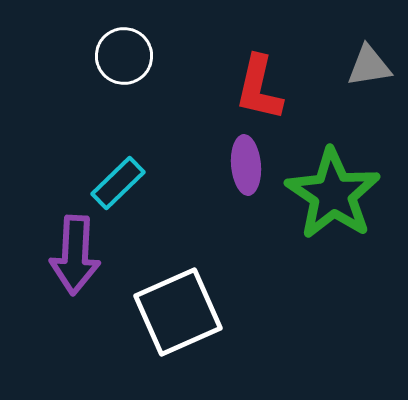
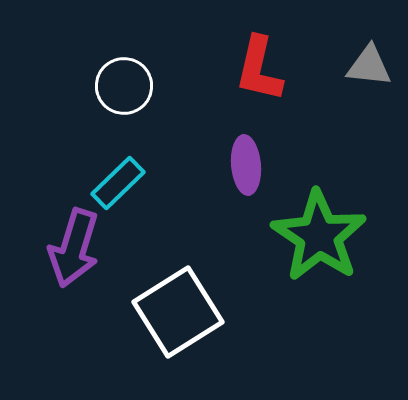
white circle: moved 30 px down
gray triangle: rotated 15 degrees clockwise
red L-shape: moved 19 px up
green star: moved 14 px left, 42 px down
purple arrow: moved 1 px left, 7 px up; rotated 14 degrees clockwise
white square: rotated 8 degrees counterclockwise
